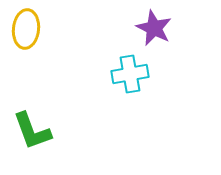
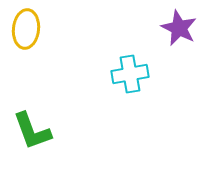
purple star: moved 25 px right
